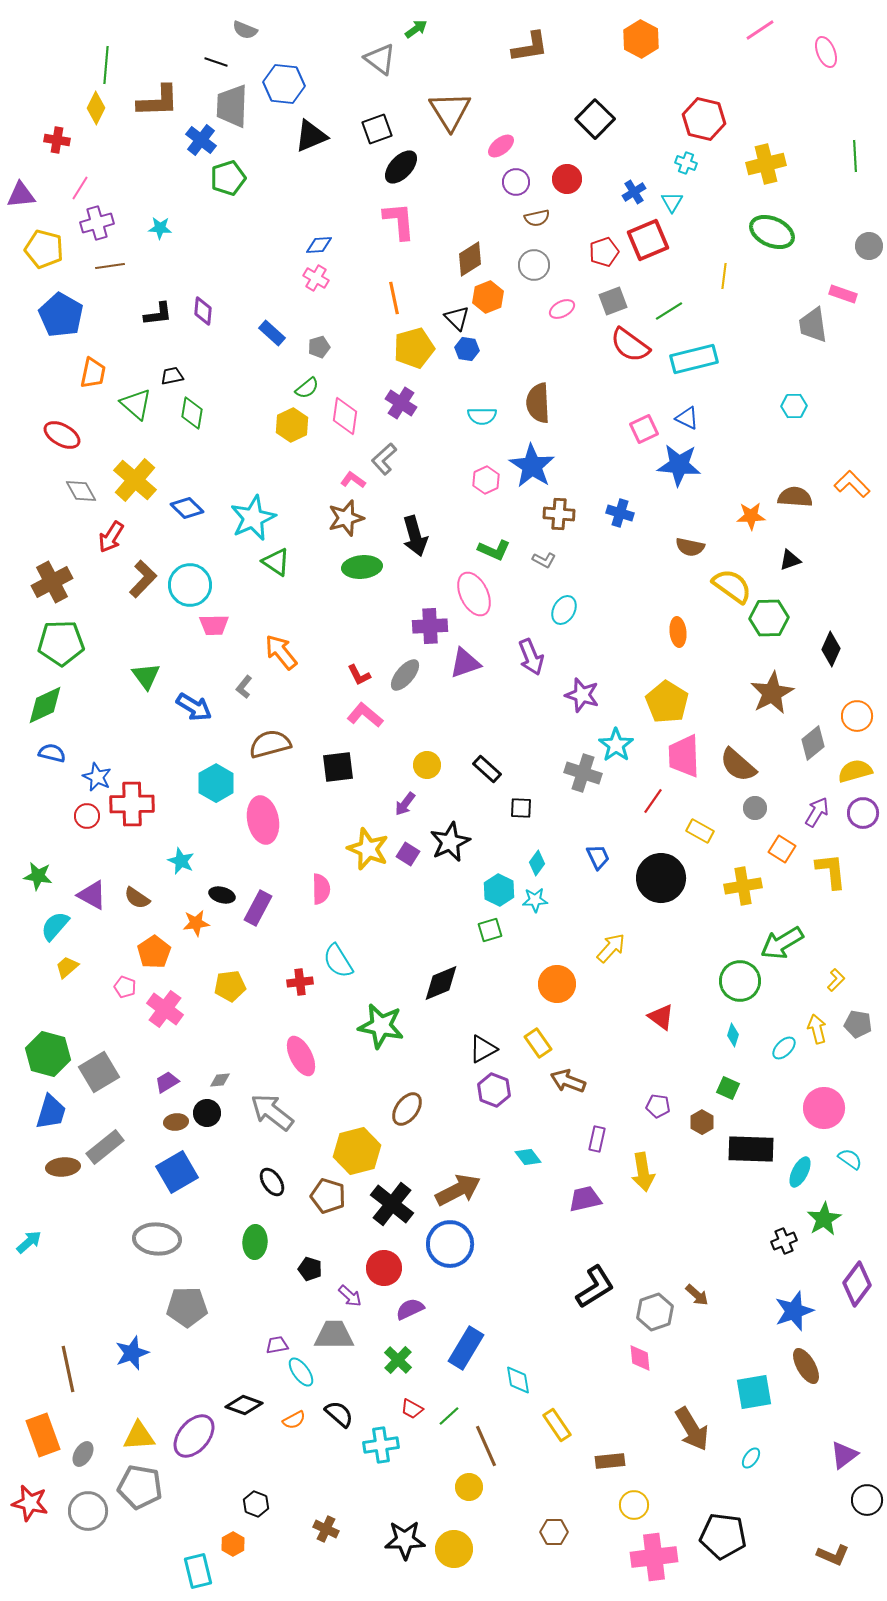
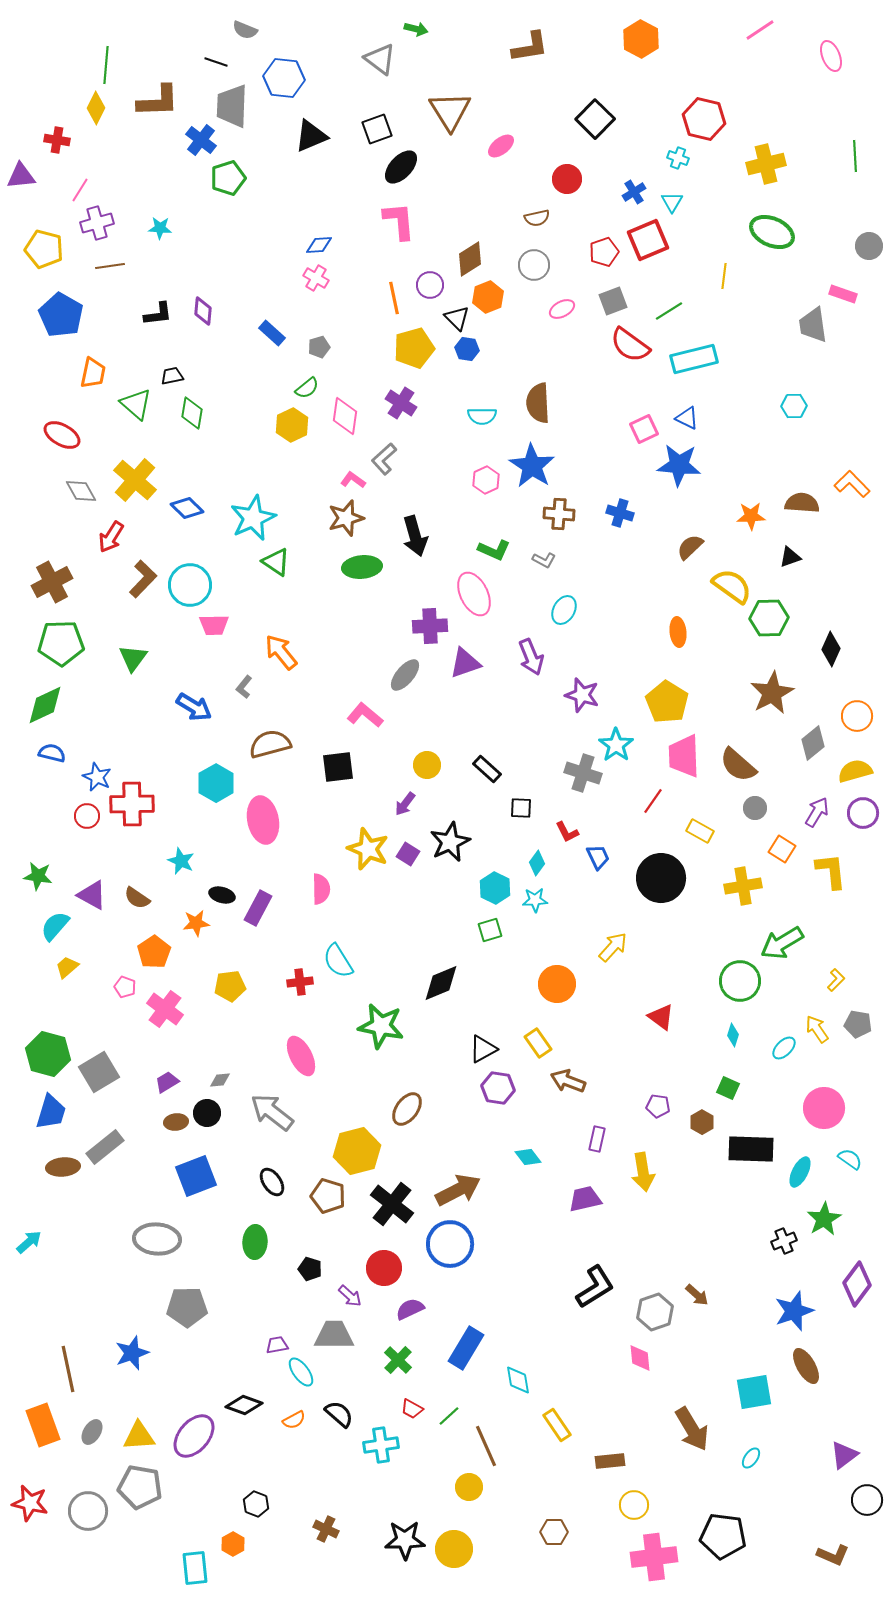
green arrow at (416, 29): rotated 50 degrees clockwise
pink ellipse at (826, 52): moved 5 px right, 4 px down
blue hexagon at (284, 84): moved 6 px up
cyan cross at (686, 163): moved 8 px left, 5 px up
purple circle at (516, 182): moved 86 px left, 103 px down
pink line at (80, 188): moved 2 px down
purple triangle at (21, 195): moved 19 px up
brown semicircle at (795, 497): moved 7 px right, 6 px down
brown semicircle at (690, 547): rotated 124 degrees clockwise
black triangle at (790, 560): moved 3 px up
red L-shape at (359, 675): moved 208 px right, 157 px down
green triangle at (146, 676): moved 13 px left, 18 px up; rotated 12 degrees clockwise
cyan hexagon at (499, 890): moved 4 px left, 2 px up
yellow arrow at (611, 948): moved 2 px right, 1 px up
yellow arrow at (817, 1029): rotated 20 degrees counterclockwise
purple hexagon at (494, 1090): moved 4 px right, 2 px up; rotated 12 degrees counterclockwise
blue square at (177, 1172): moved 19 px right, 4 px down; rotated 9 degrees clockwise
orange rectangle at (43, 1435): moved 10 px up
gray ellipse at (83, 1454): moved 9 px right, 22 px up
cyan rectangle at (198, 1571): moved 3 px left, 3 px up; rotated 8 degrees clockwise
